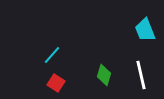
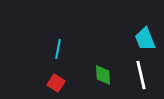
cyan trapezoid: moved 9 px down
cyan line: moved 6 px right, 6 px up; rotated 30 degrees counterclockwise
green diamond: moved 1 px left; rotated 20 degrees counterclockwise
